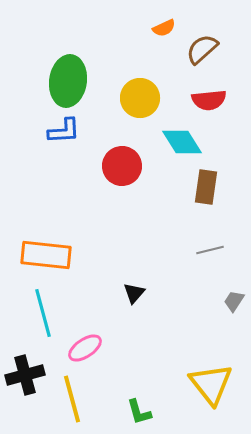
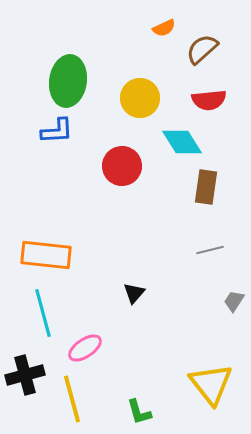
blue L-shape: moved 7 px left
